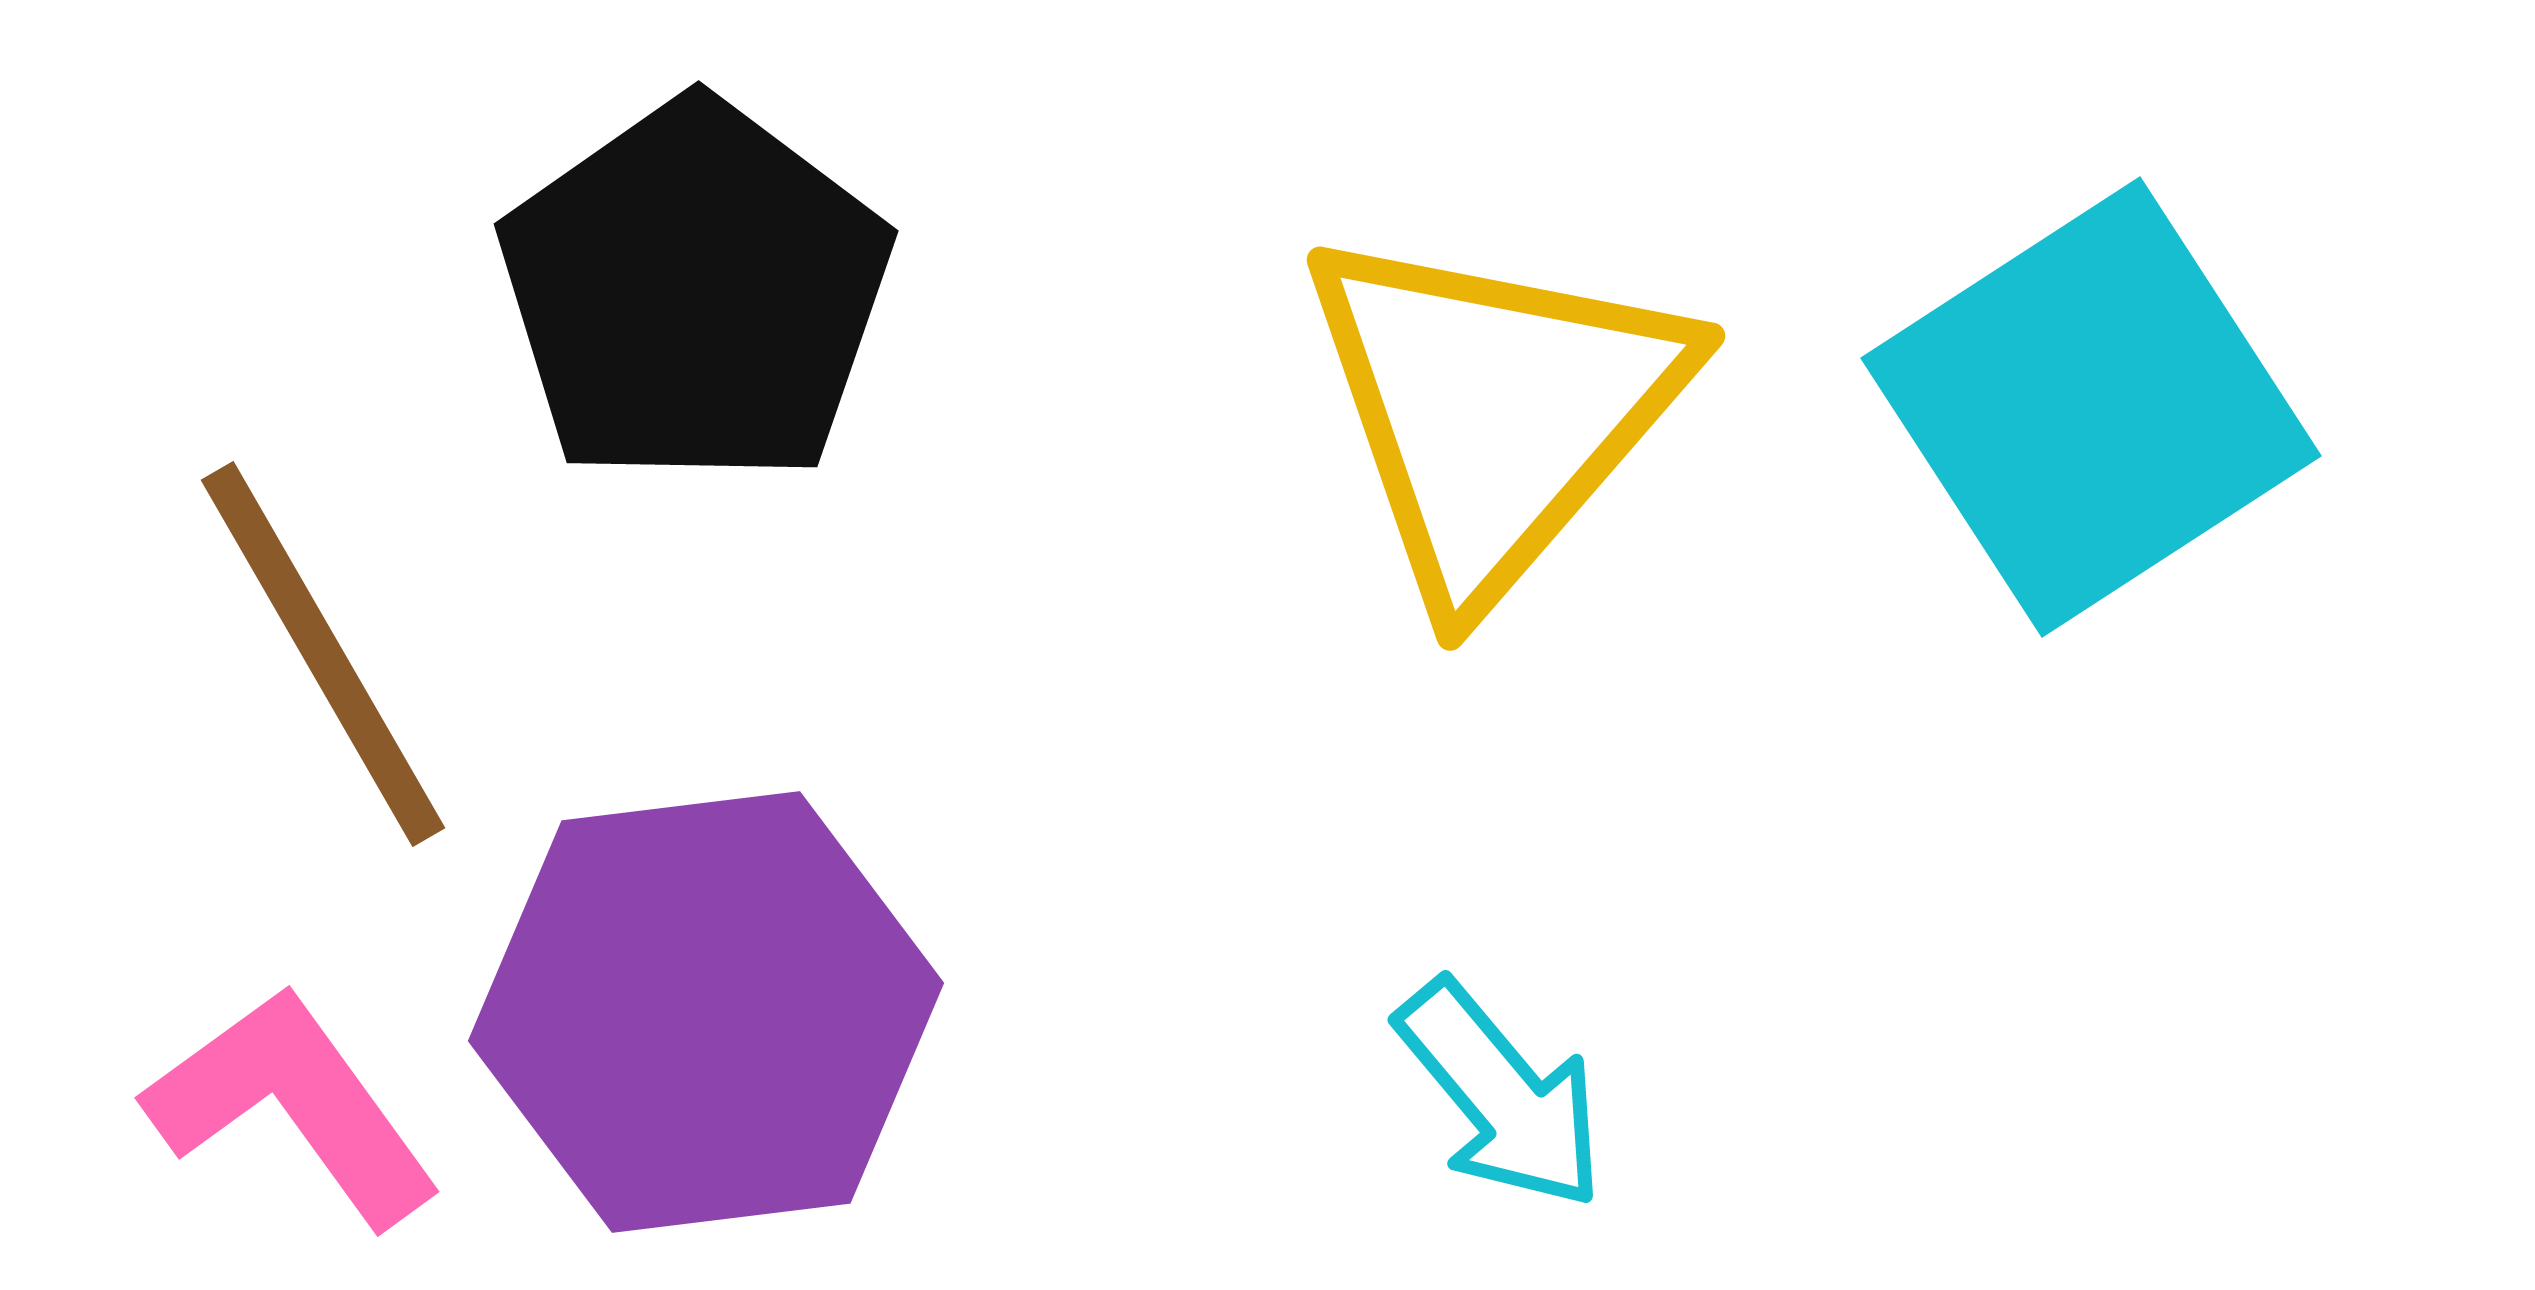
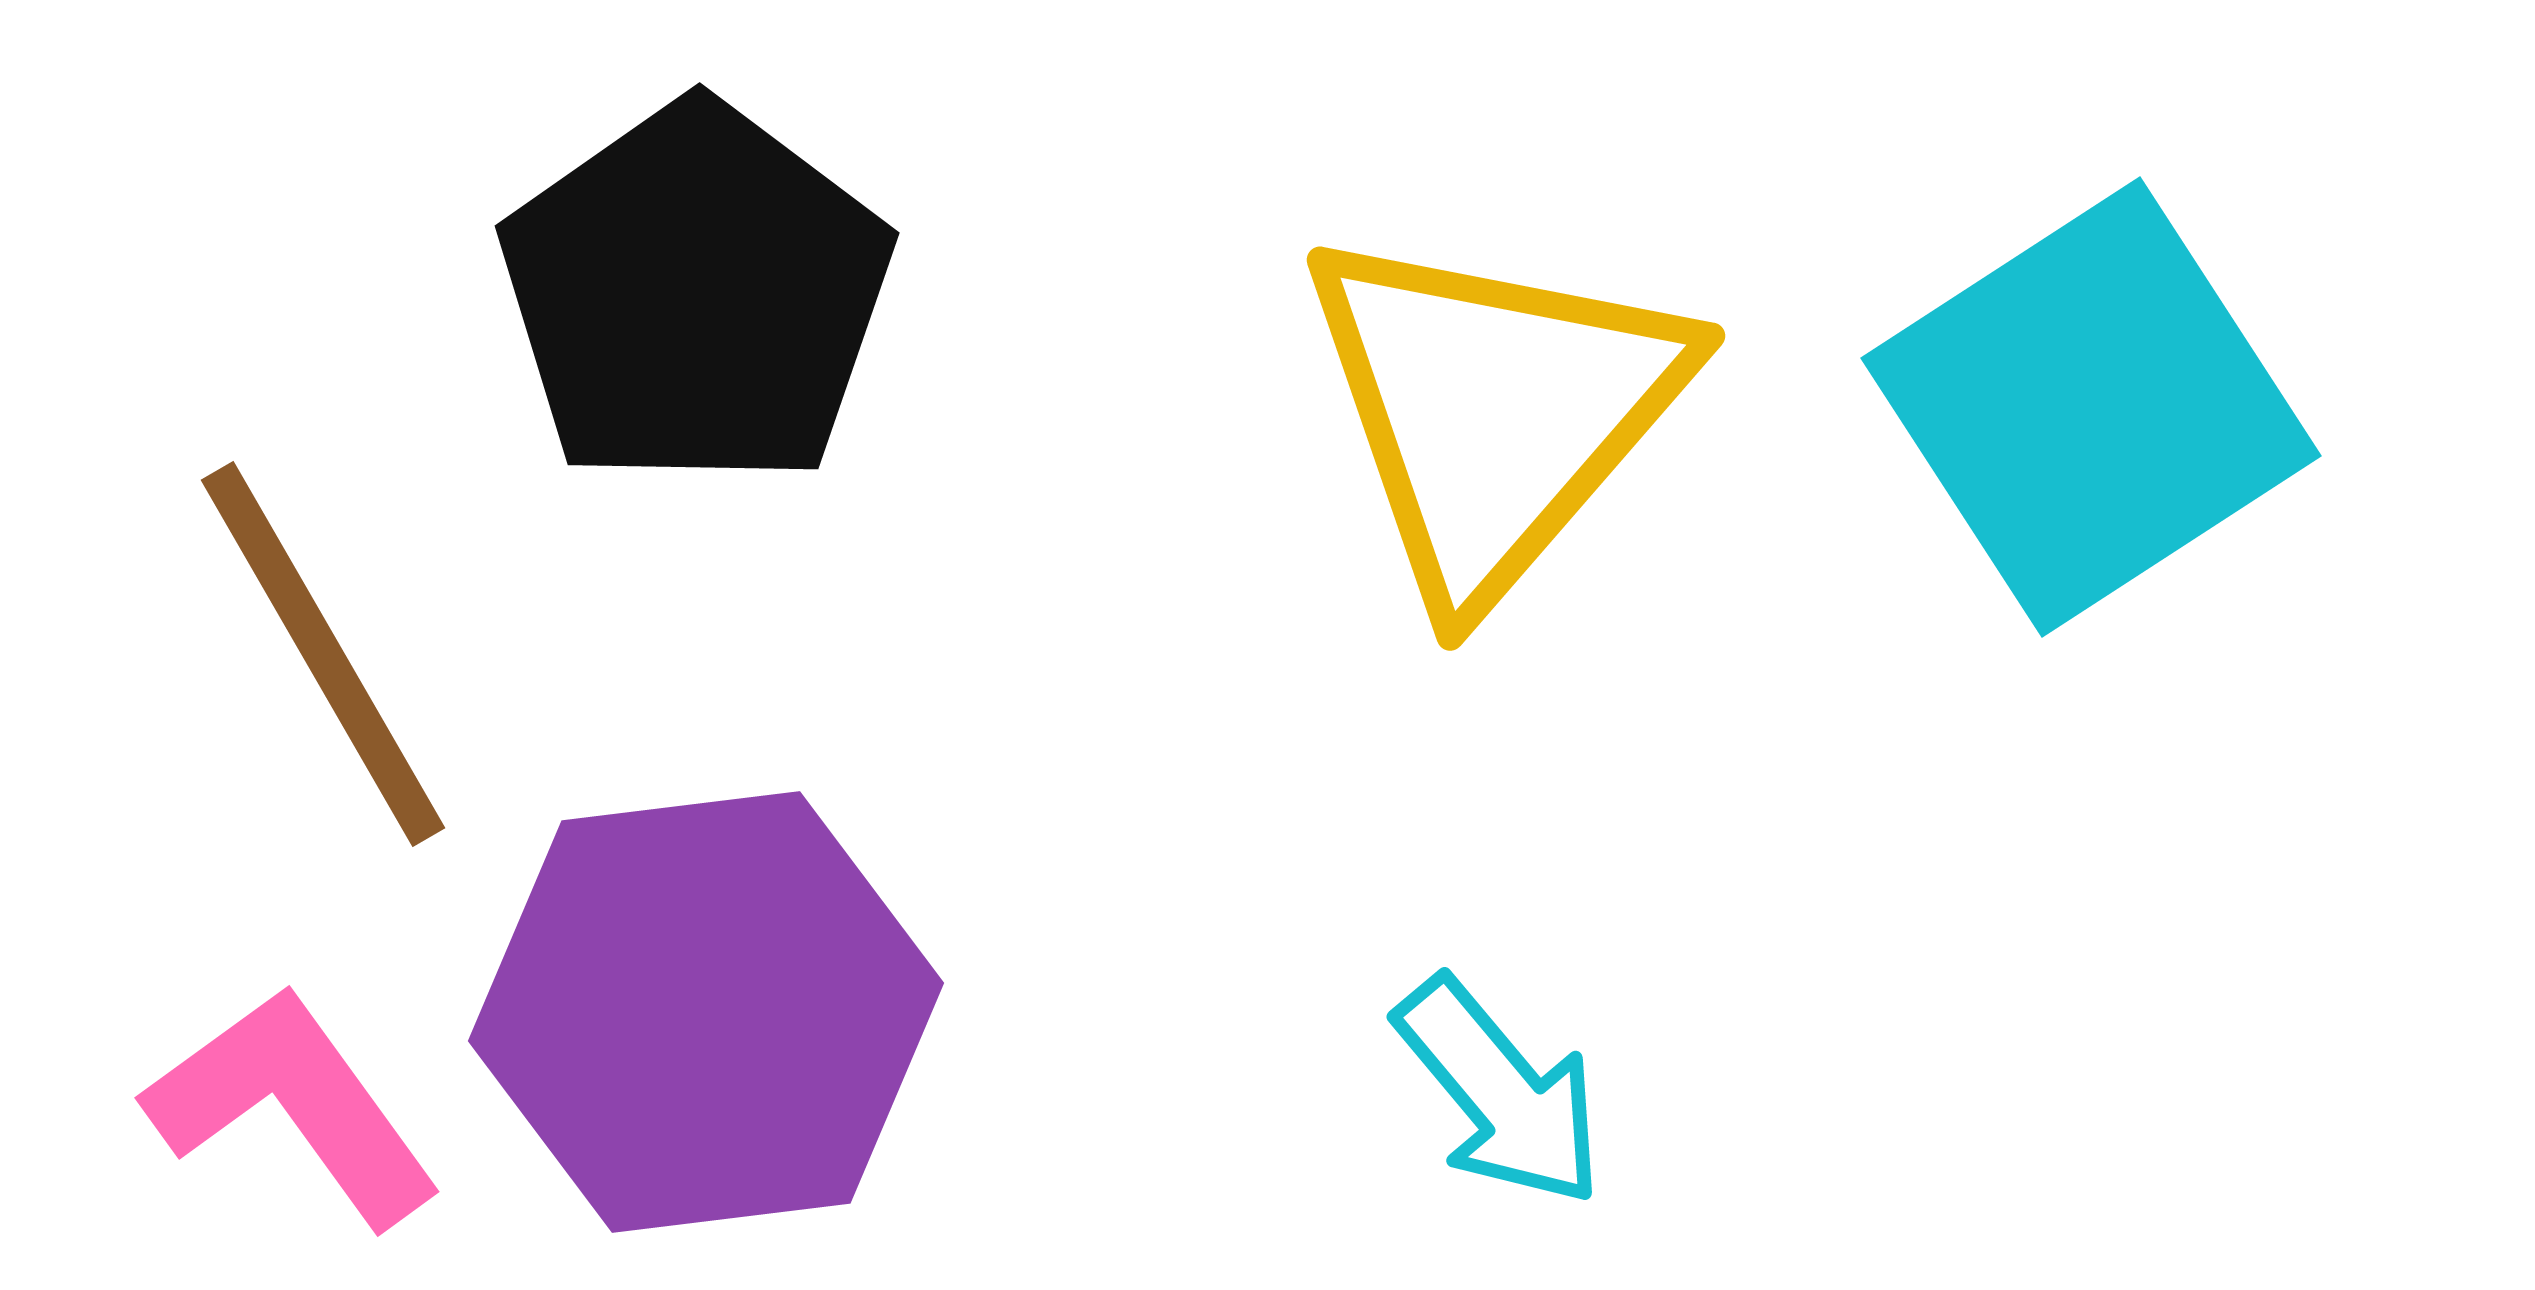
black pentagon: moved 1 px right, 2 px down
cyan arrow: moved 1 px left, 3 px up
